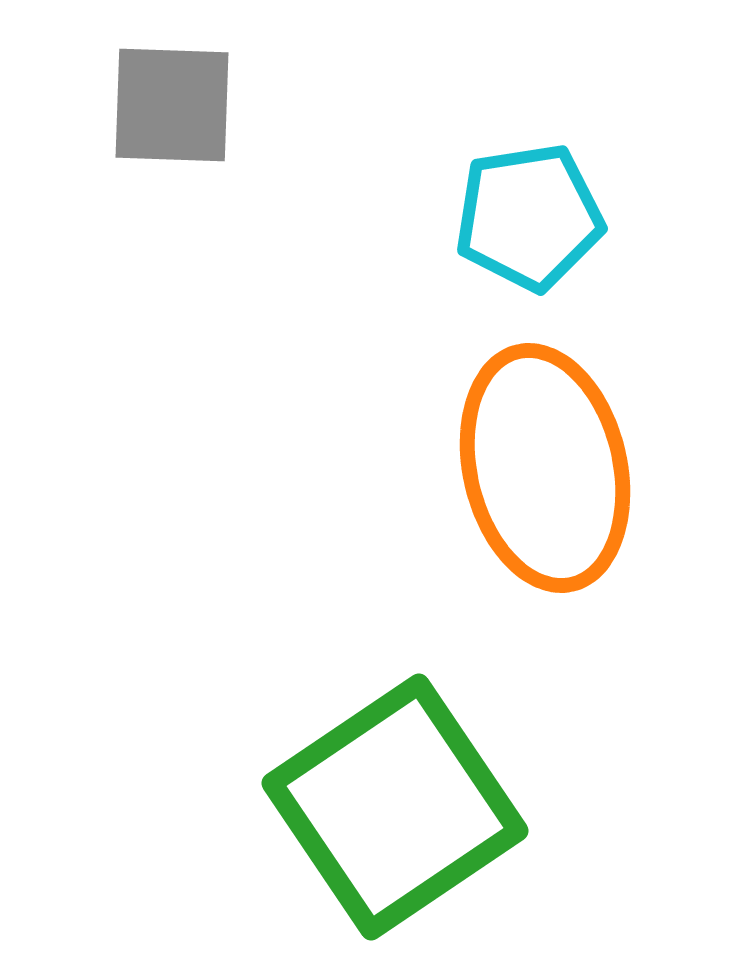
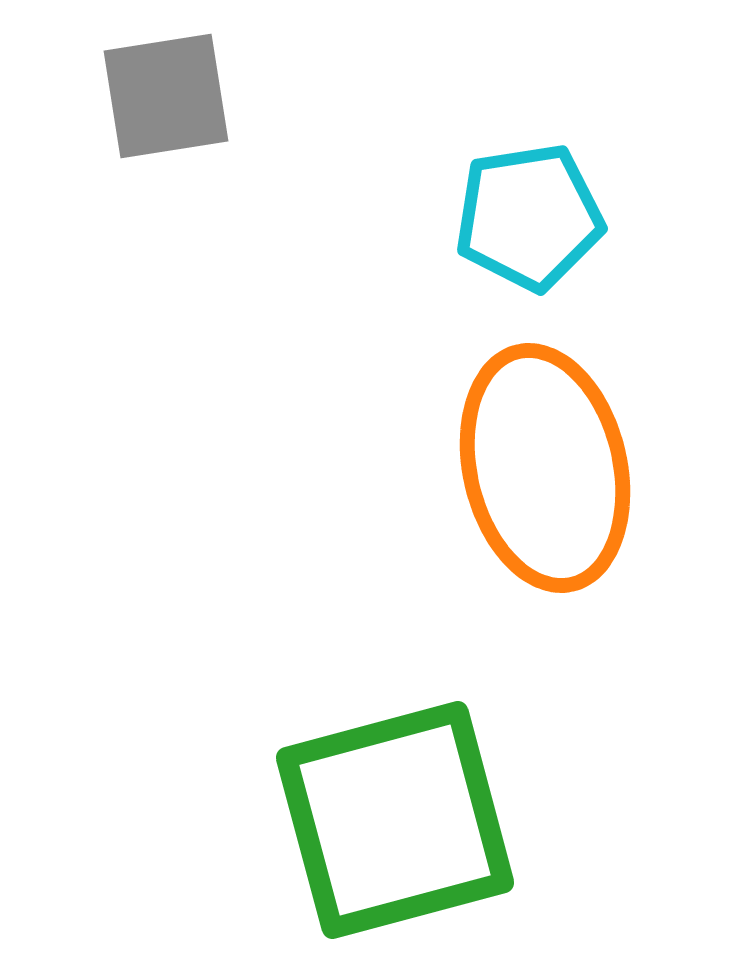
gray square: moved 6 px left, 9 px up; rotated 11 degrees counterclockwise
green square: moved 13 px down; rotated 19 degrees clockwise
